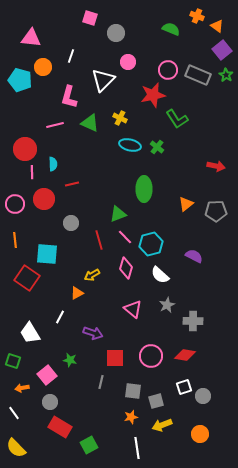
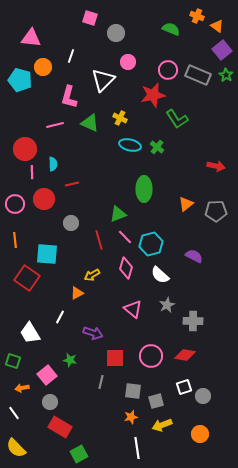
green square at (89, 445): moved 10 px left, 9 px down
